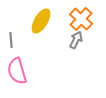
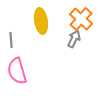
yellow ellipse: rotated 40 degrees counterclockwise
gray arrow: moved 2 px left, 1 px up
